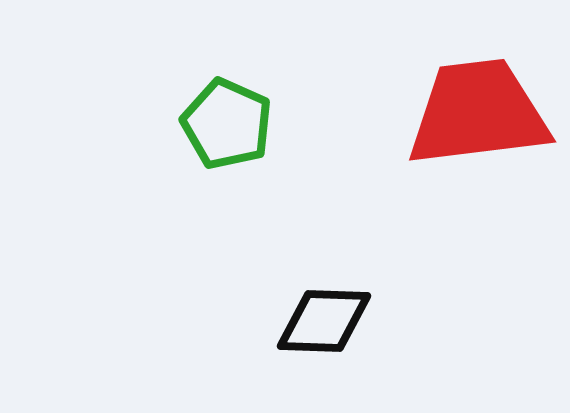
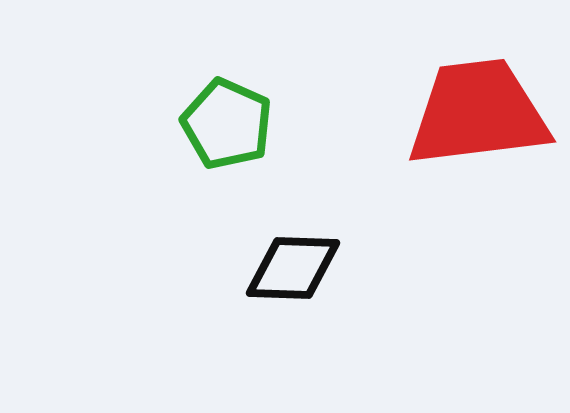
black diamond: moved 31 px left, 53 px up
